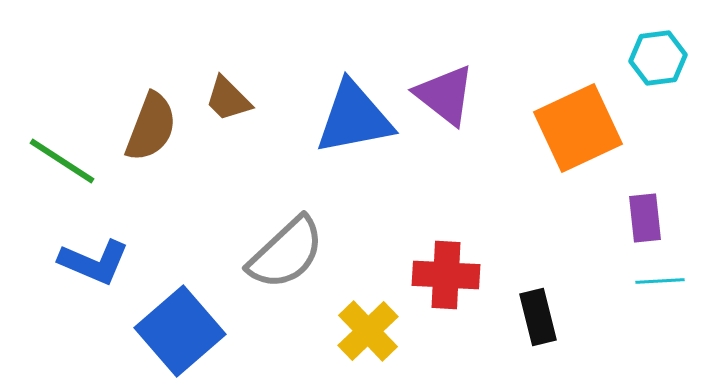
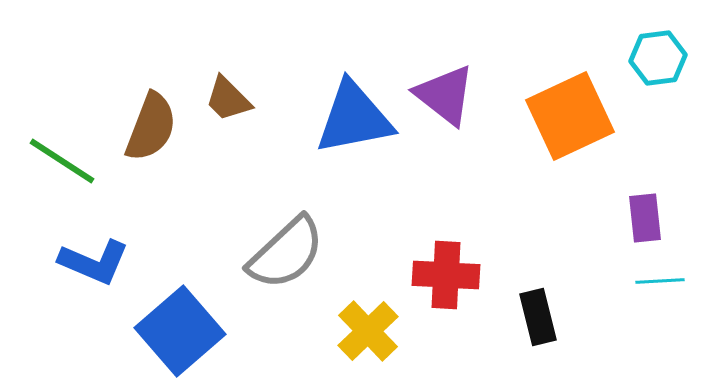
orange square: moved 8 px left, 12 px up
